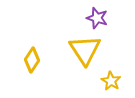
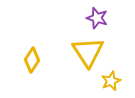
yellow triangle: moved 3 px right, 2 px down
yellow star: rotated 18 degrees clockwise
